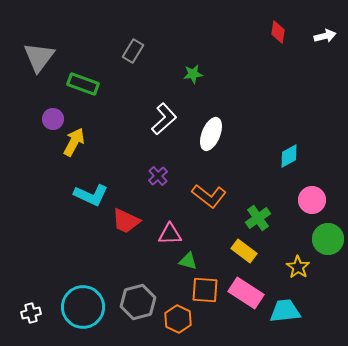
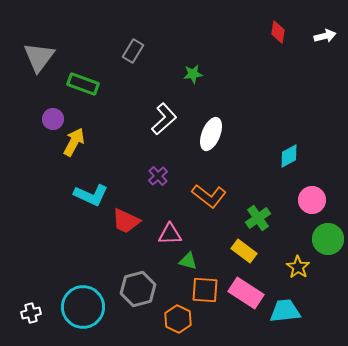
gray hexagon: moved 13 px up
